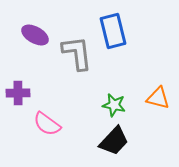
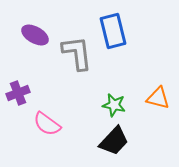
purple cross: rotated 20 degrees counterclockwise
